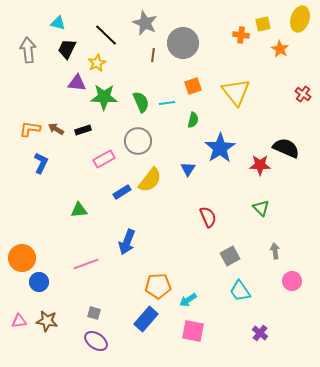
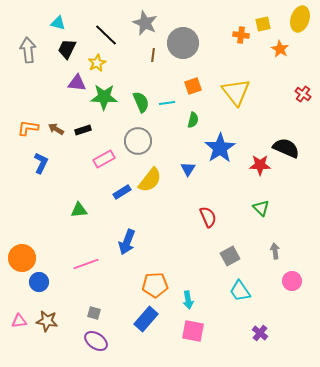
orange L-shape at (30, 129): moved 2 px left, 1 px up
orange pentagon at (158, 286): moved 3 px left, 1 px up
cyan arrow at (188, 300): rotated 66 degrees counterclockwise
